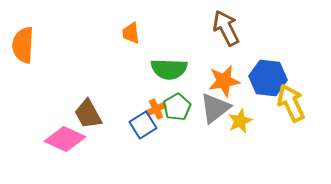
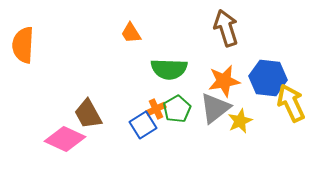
brown arrow: rotated 9 degrees clockwise
orange trapezoid: rotated 25 degrees counterclockwise
green pentagon: moved 2 px down
